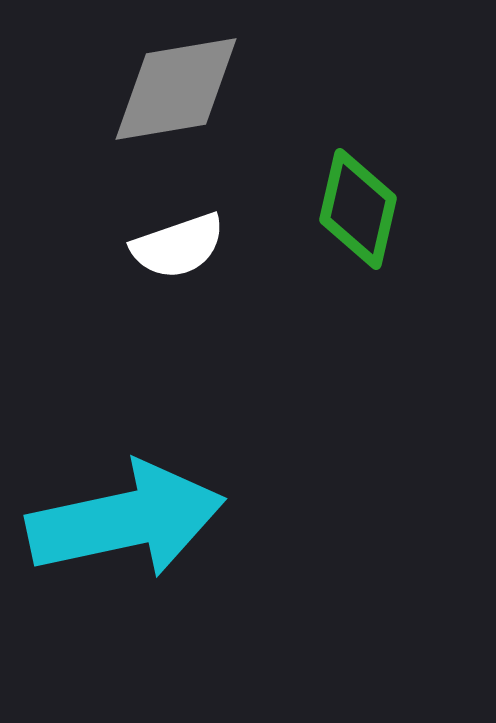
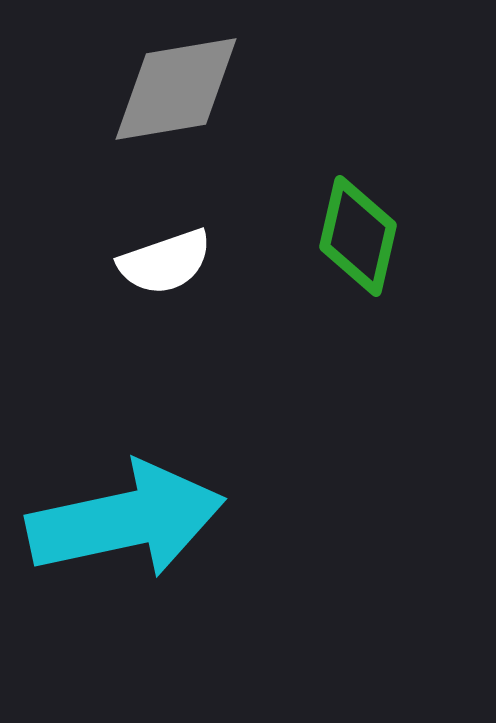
green diamond: moved 27 px down
white semicircle: moved 13 px left, 16 px down
